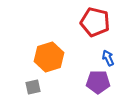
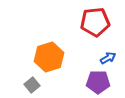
red pentagon: rotated 20 degrees counterclockwise
blue arrow: rotated 84 degrees clockwise
gray square: moved 1 px left, 2 px up; rotated 28 degrees counterclockwise
